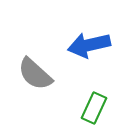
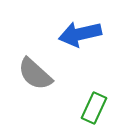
blue arrow: moved 9 px left, 11 px up
